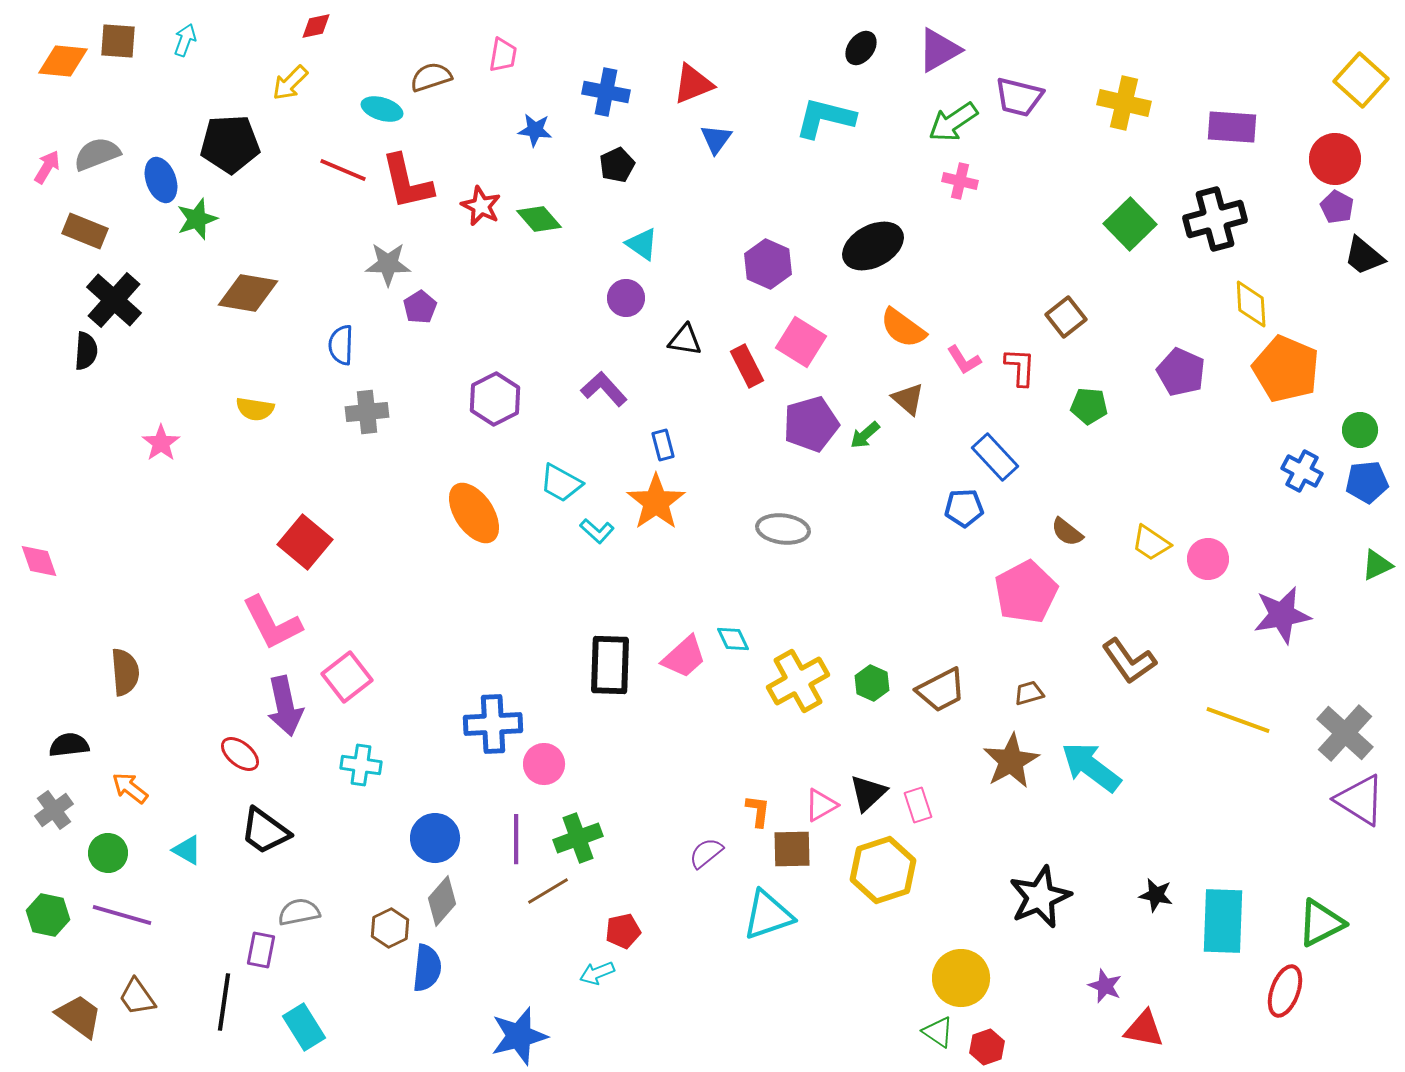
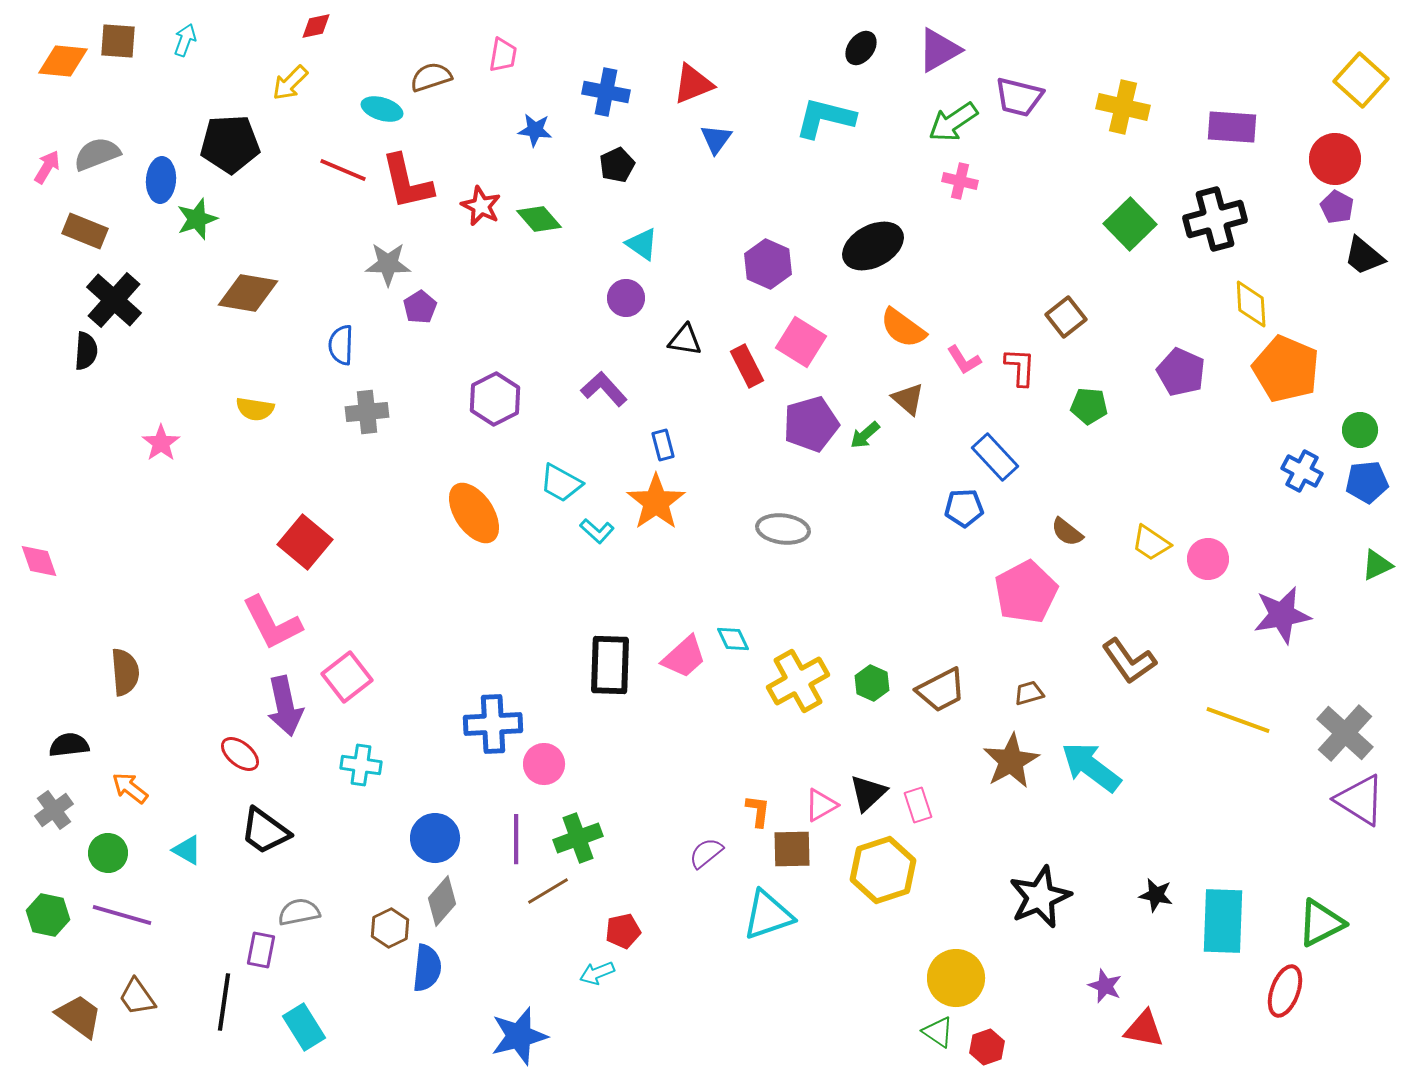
yellow cross at (1124, 103): moved 1 px left, 4 px down
blue ellipse at (161, 180): rotated 24 degrees clockwise
yellow circle at (961, 978): moved 5 px left
